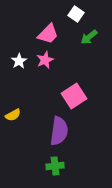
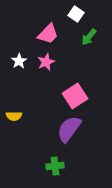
green arrow: rotated 12 degrees counterclockwise
pink star: moved 1 px right, 2 px down
pink square: moved 1 px right
yellow semicircle: moved 1 px right, 1 px down; rotated 28 degrees clockwise
purple semicircle: moved 10 px right, 2 px up; rotated 152 degrees counterclockwise
